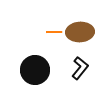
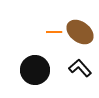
brown ellipse: rotated 40 degrees clockwise
black L-shape: rotated 80 degrees counterclockwise
